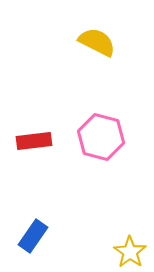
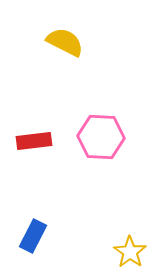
yellow semicircle: moved 32 px left
pink hexagon: rotated 12 degrees counterclockwise
blue rectangle: rotated 8 degrees counterclockwise
